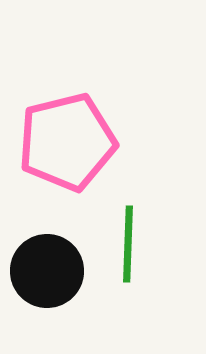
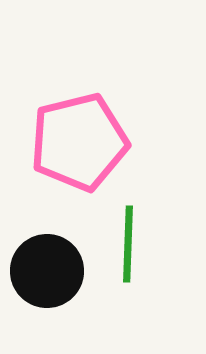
pink pentagon: moved 12 px right
